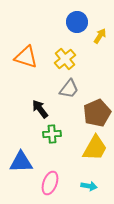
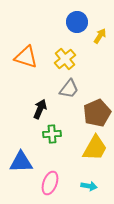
black arrow: rotated 60 degrees clockwise
